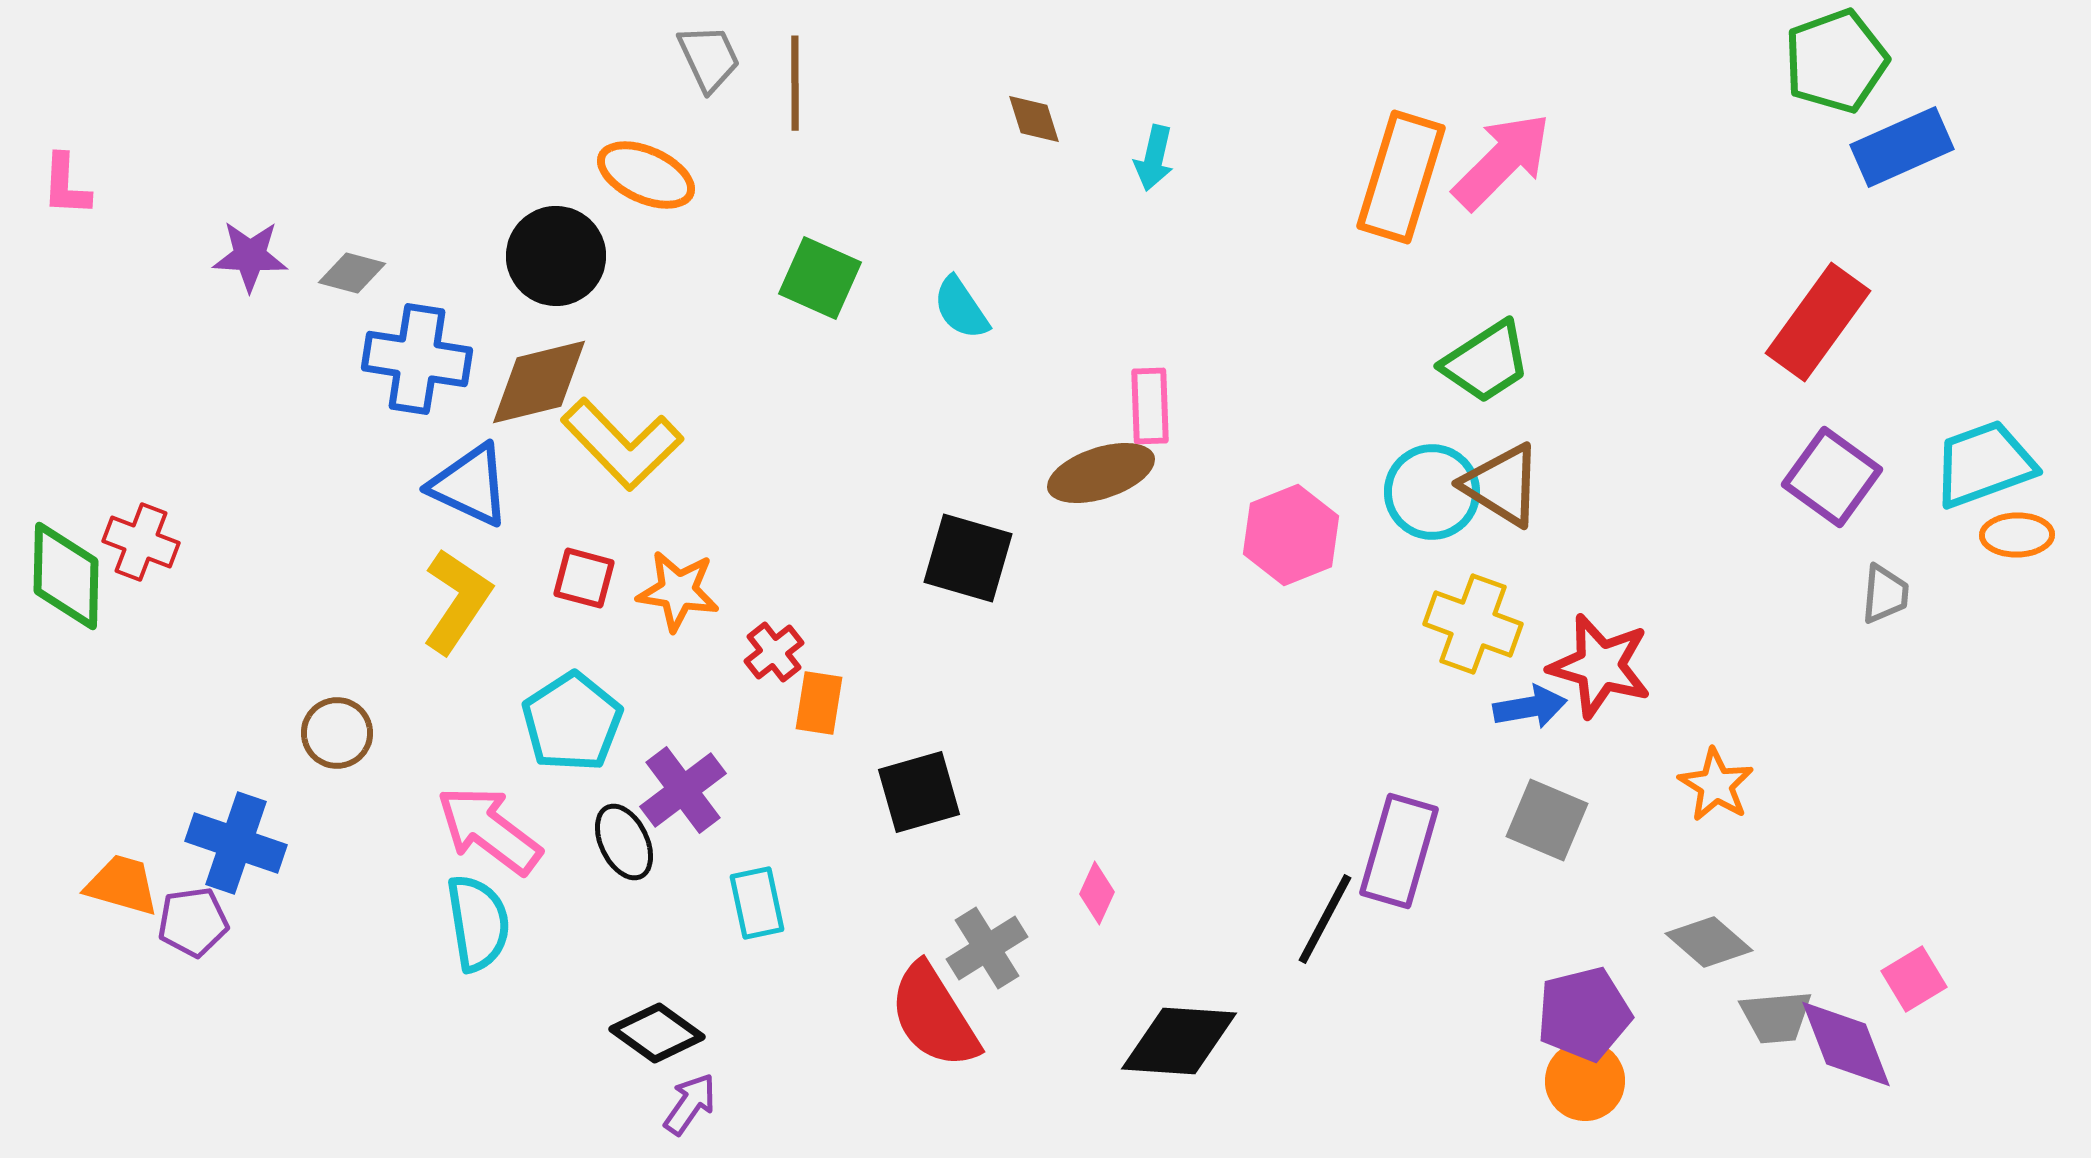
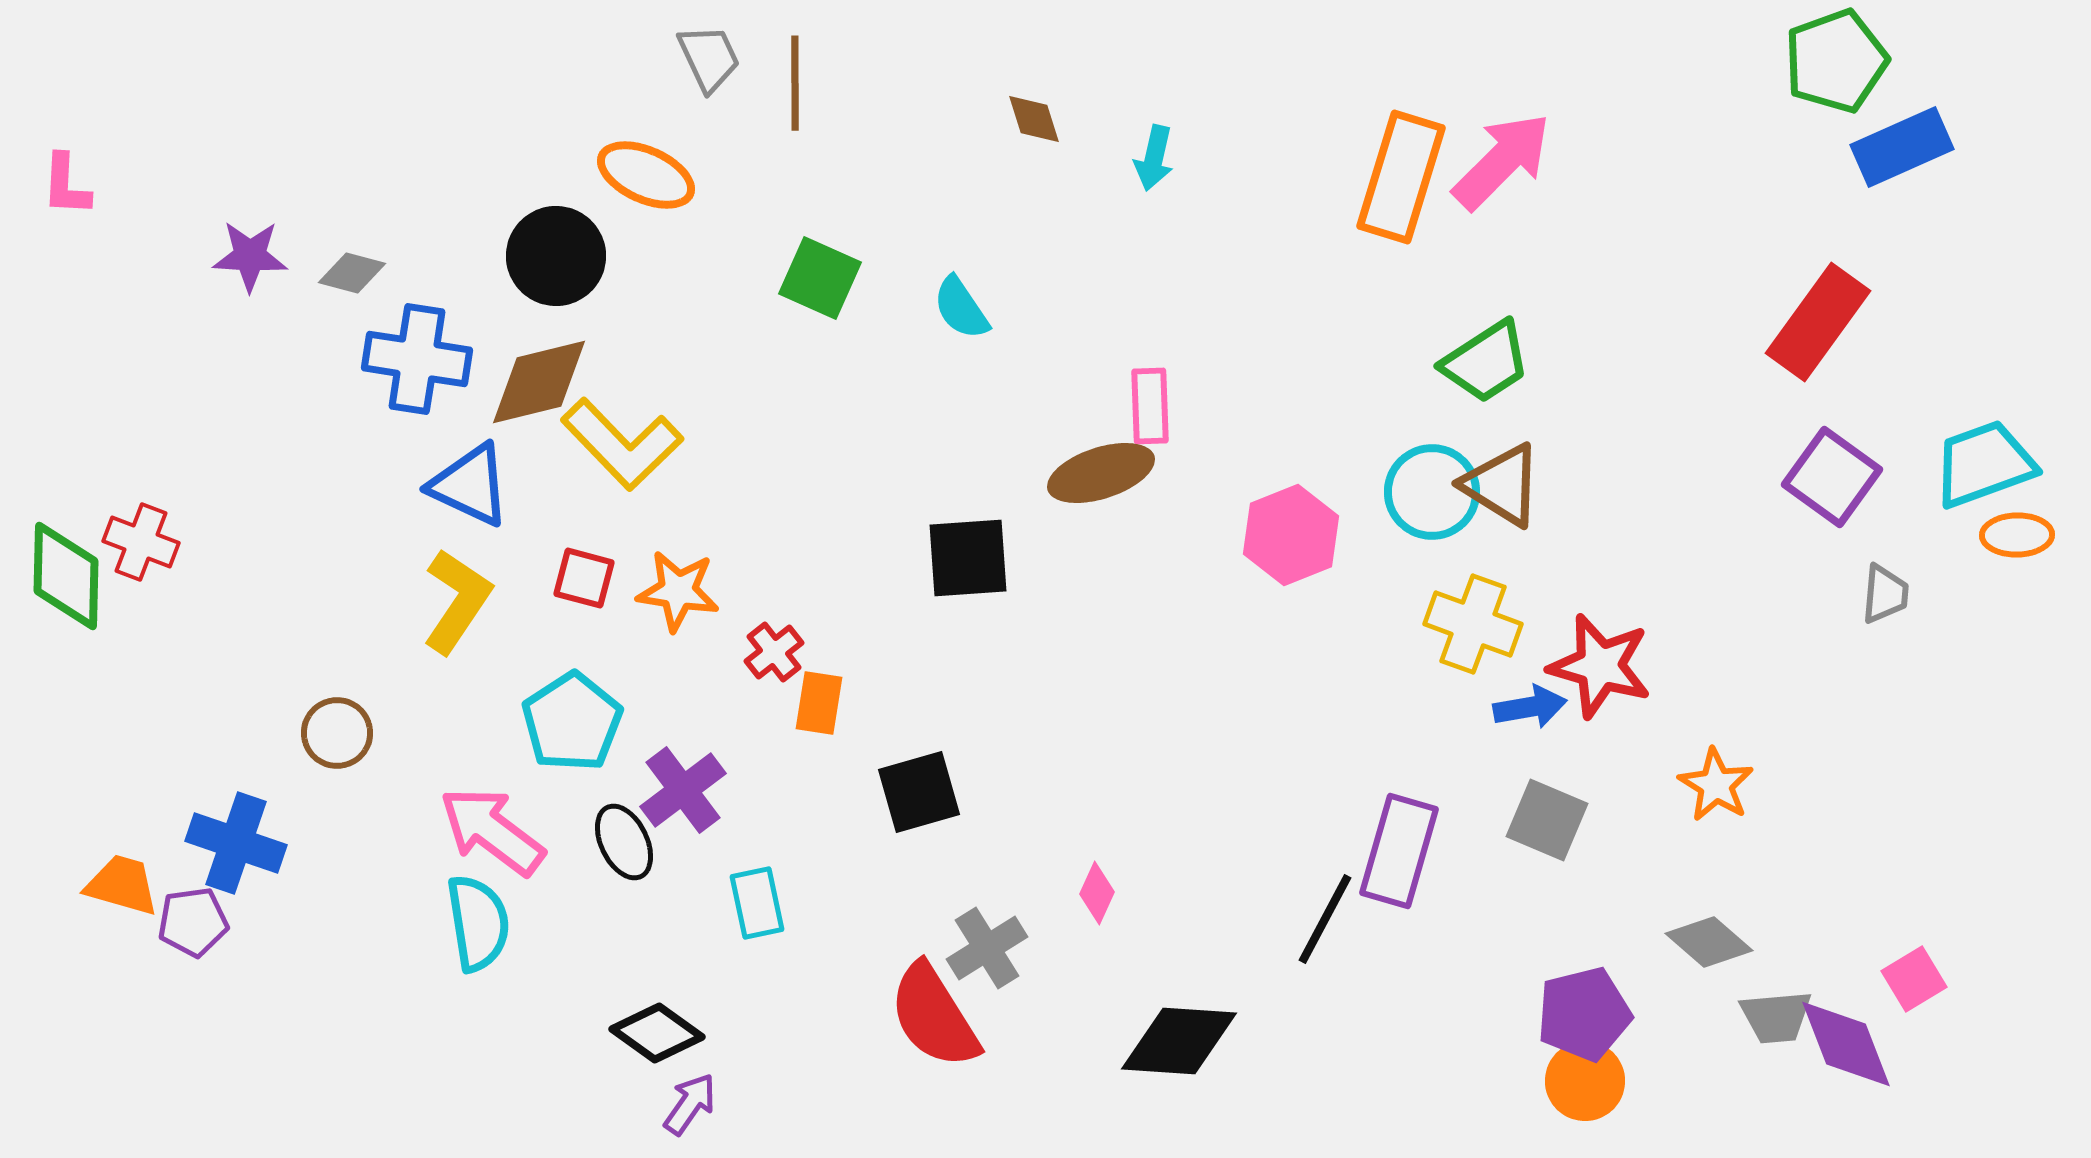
black square at (968, 558): rotated 20 degrees counterclockwise
pink arrow at (489, 830): moved 3 px right, 1 px down
